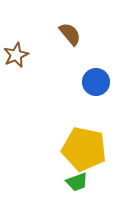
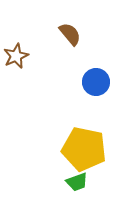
brown star: moved 1 px down
